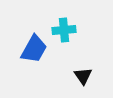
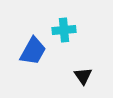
blue trapezoid: moved 1 px left, 2 px down
